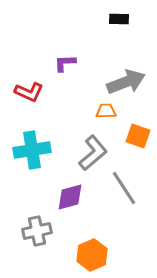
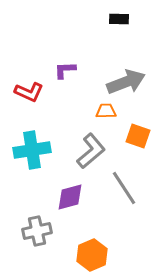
purple L-shape: moved 7 px down
gray L-shape: moved 2 px left, 2 px up
